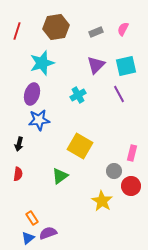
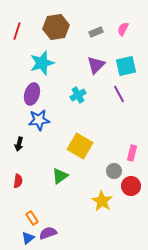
red semicircle: moved 7 px down
